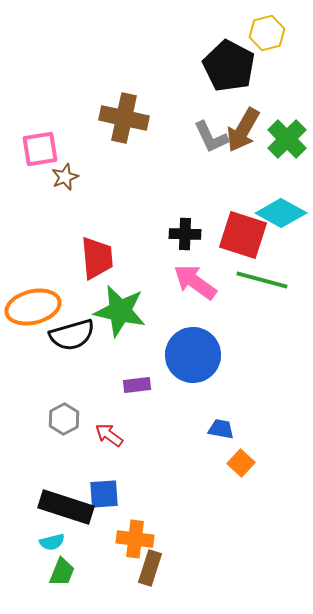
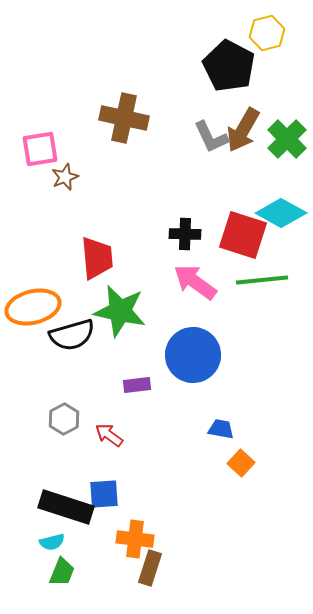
green line: rotated 21 degrees counterclockwise
